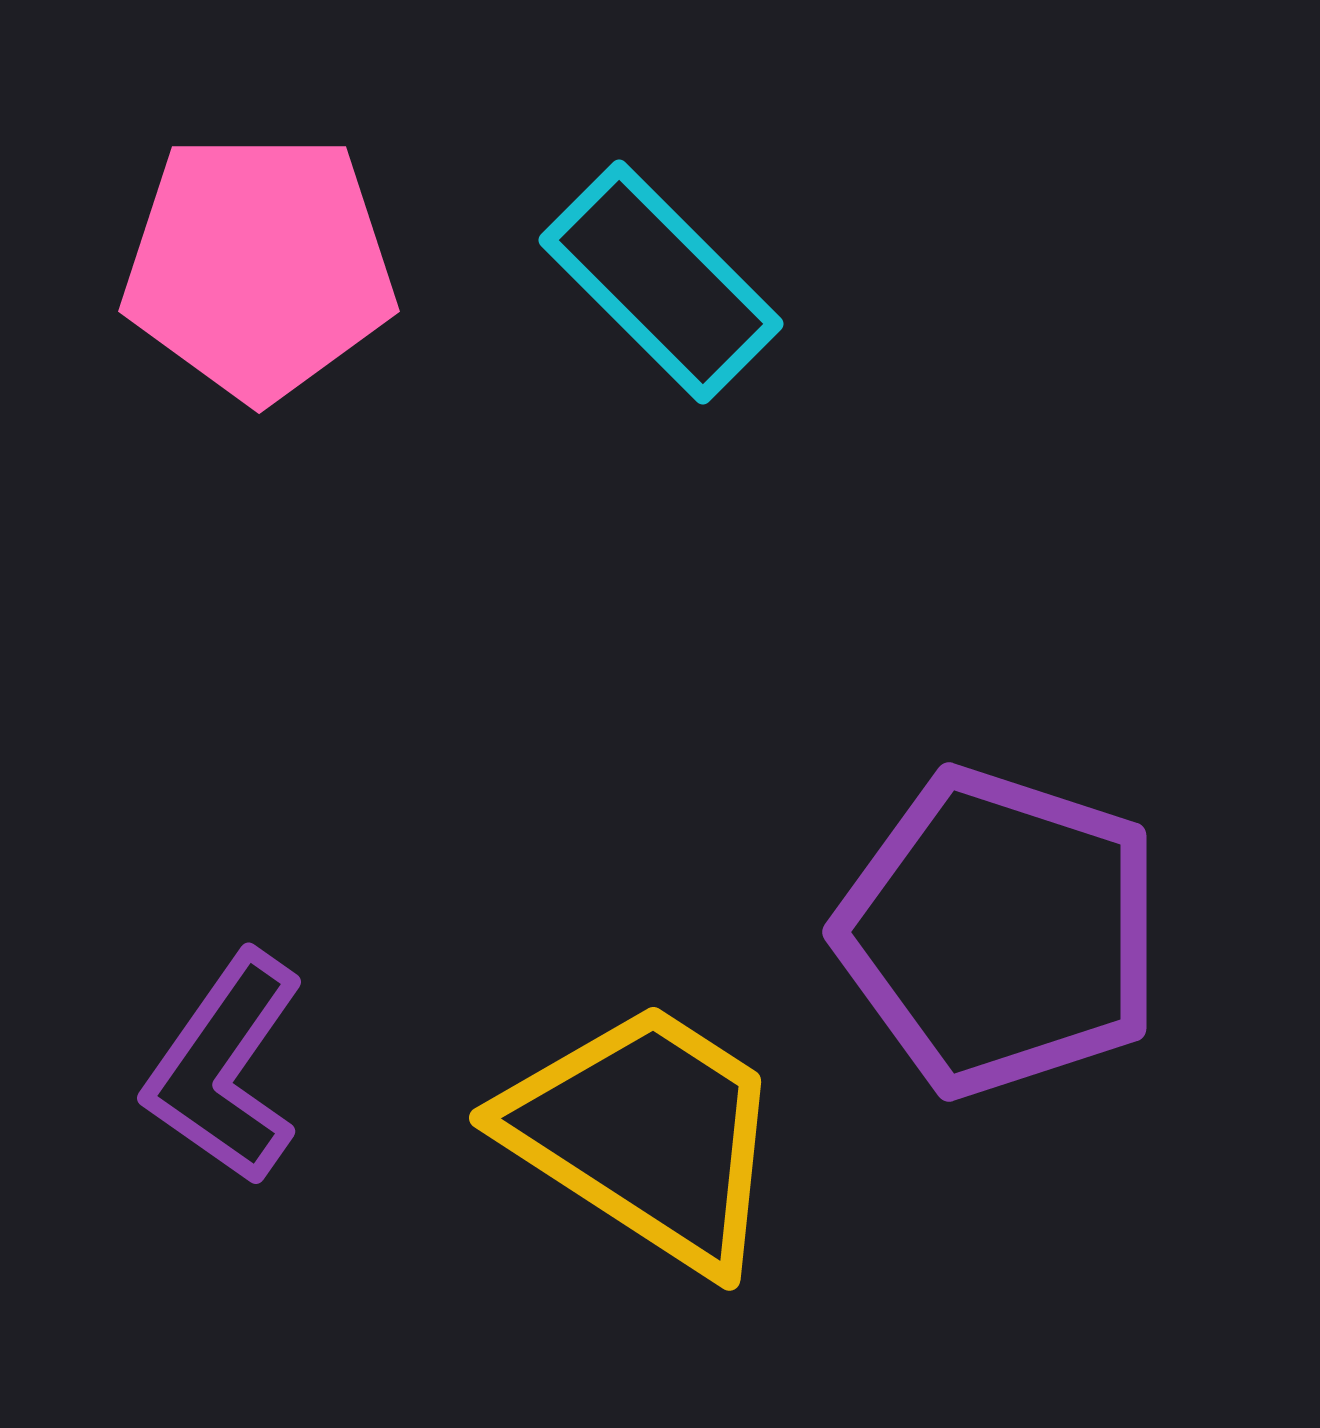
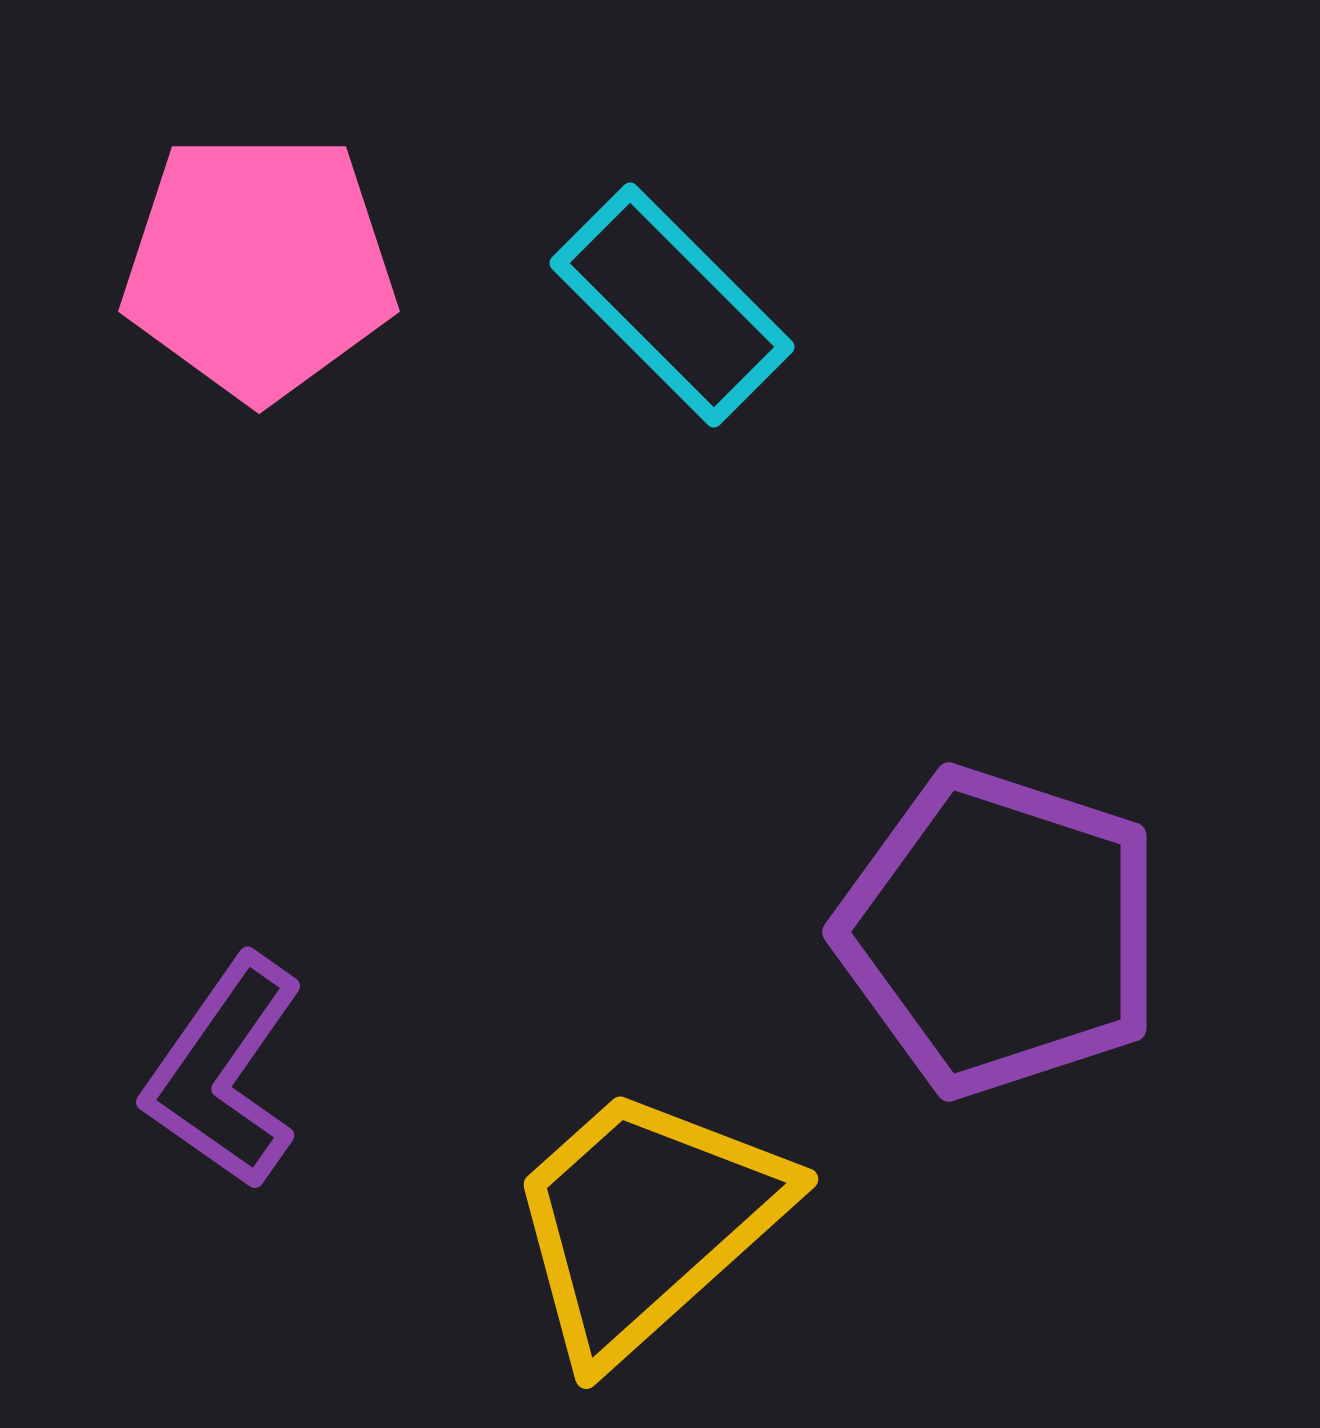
cyan rectangle: moved 11 px right, 23 px down
purple L-shape: moved 1 px left, 4 px down
yellow trapezoid: moved 87 px down; rotated 75 degrees counterclockwise
